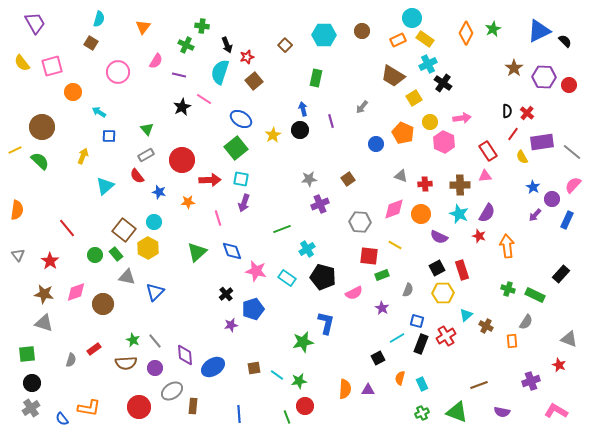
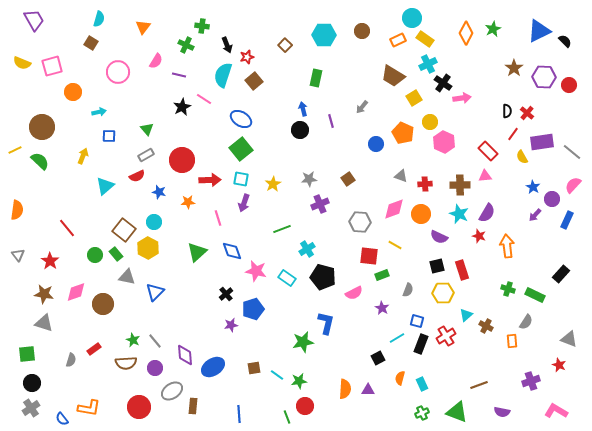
purple trapezoid at (35, 23): moved 1 px left, 3 px up
yellow semicircle at (22, 63): rotated 30 degrees counterclockwise
cyan semicircle at (220, 72): moved 3 px right, 3 px down
cyan arrow at (99, 112): rotated 136 degrees clockwise
pink arrow at (462, 118): moved 20 px up
yellow star at (273, 135): moved 49 px down
green square at (236, 148): moved 5 px right, 1 px down
red rectangle at (488, 151): rotated 12 degrees counterclockwise
red semicircle at (137, 176): rotated 77 degrees counterclockwise
black square at (437, 268): moved 2 px up; rotated 14 degrees clockwise
